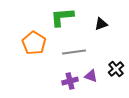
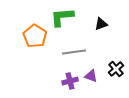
orange pentagon: moved 1 px right, 7 px up
